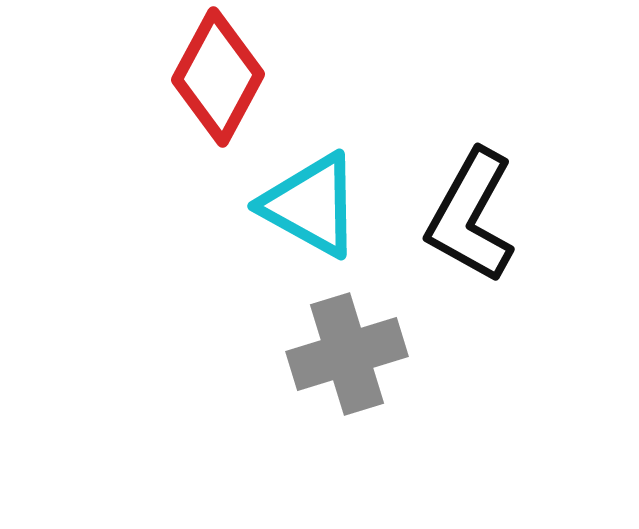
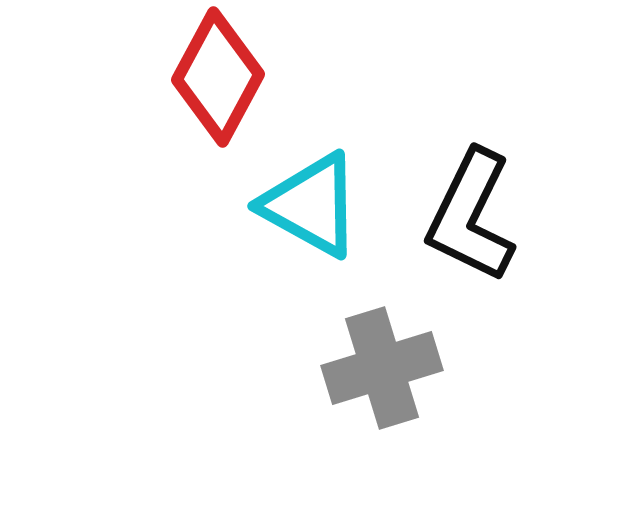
black L-shape: rotated 3 degrees counterclockwise
gray cross: moved 35 px right, 14 px down
